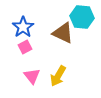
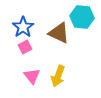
brown triangle: moved 4 px left
yellow arrow: rotated 10 degrees counterclockwise
